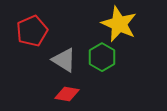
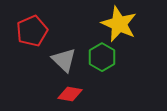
gray triangle: rotated 12 degrees clockwise
red diamond: moved 3 px right
